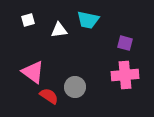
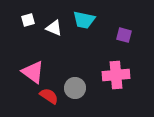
cyan trapezoid: moved 4 px left
white triangle: moved 5 px left, 2 px up; rotated 30 degrees clockwise
purple square: moved 1 px left, 8 px up
pink cross: moved 9 px left
gray circle: moved 1 px down
